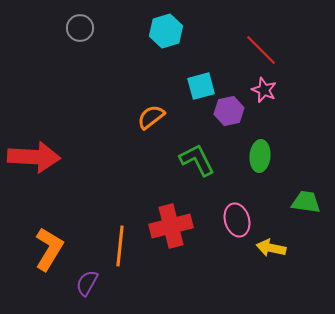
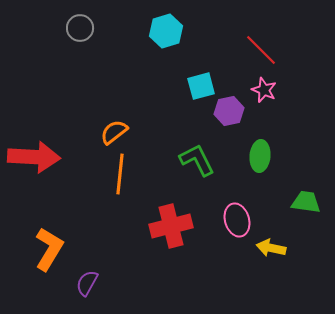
orange semicircle: moved 37 px left, 15 px down
orange line: moved 72 px up
